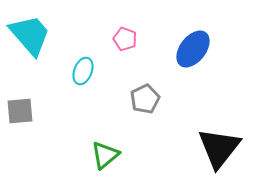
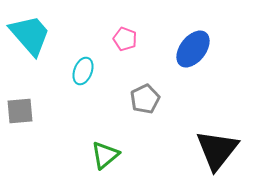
black triangle: moved 2 px left, 2 px down
